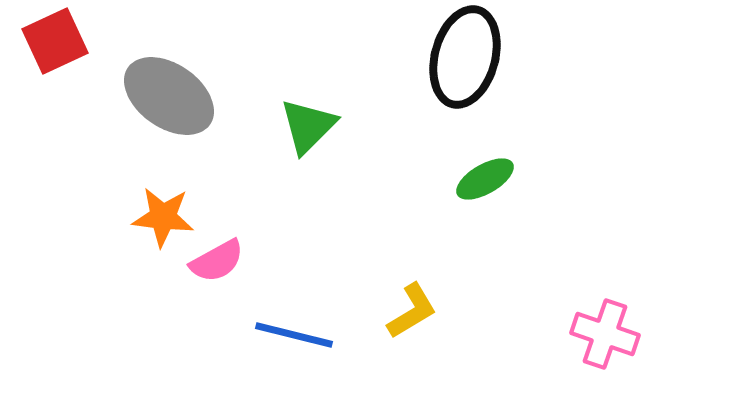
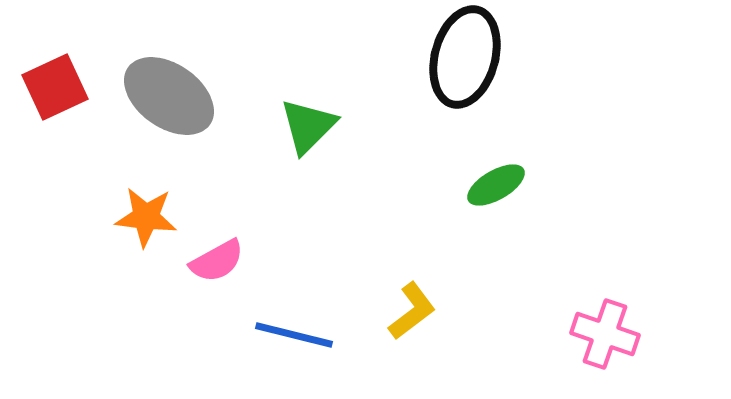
red square: moved 46 px down
green ellipse: moved 11 px right, 6 px down
orange star: moved 17 px left
yellow L-shape: rotated 6 degrees counterclockwise
